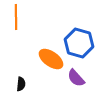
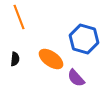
orange line: moved 3 px right; rotated 20 degrees counterclockwise
blue hexagon: moved 5 px right, 4 px up
black semicircle: moved 6 px left, 25 px up
